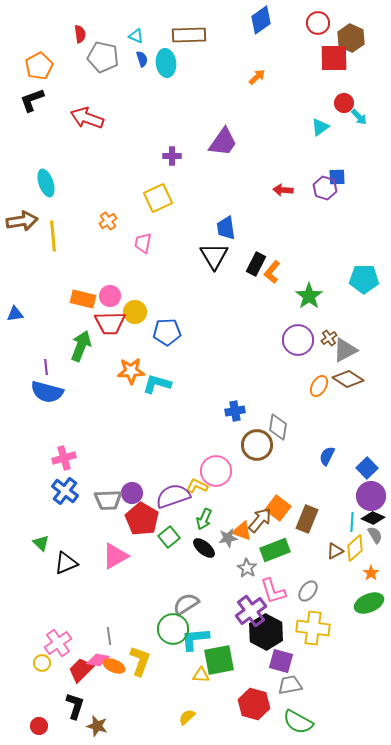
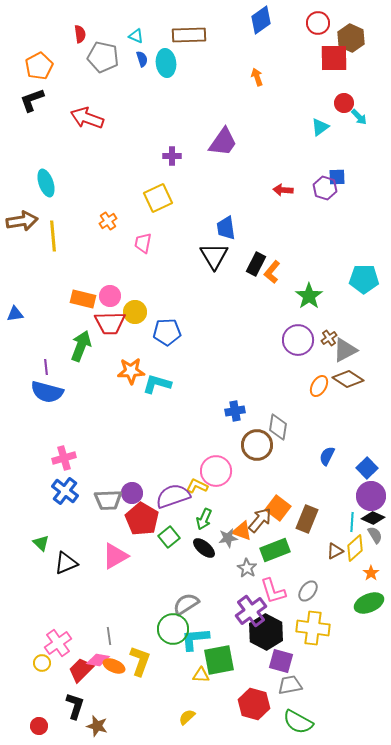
orange arrow at (257, 77): rotated 66 degrees counterclockwise
